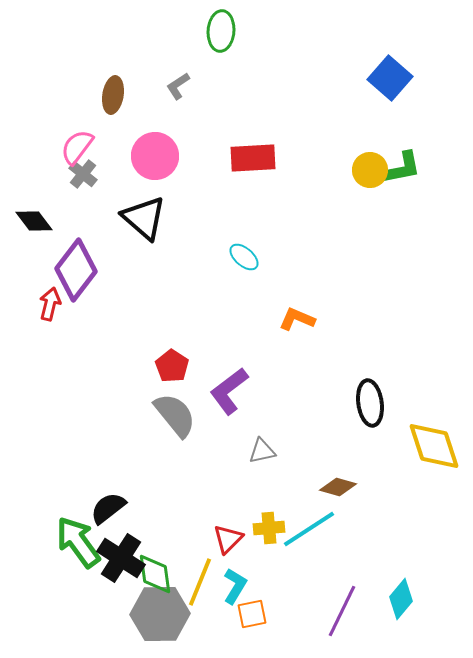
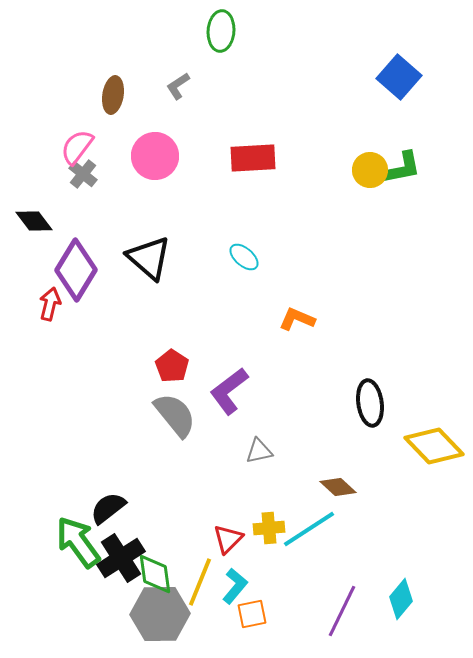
blue square: moved 9 px right, 1 px up
black triangle: moved 5 px right, 40 px down
purple diamond: rotated 6 degrees counterclockwise
yellow diamond: rotated 26 degrees counterclockwise
gray triangle: moved 3 px left
brown diamond: rotated 27 degrees clockwise
black cross: rotated 24 degrees clockwise
cyan L-shape: rotated 9 degrees clockwise
